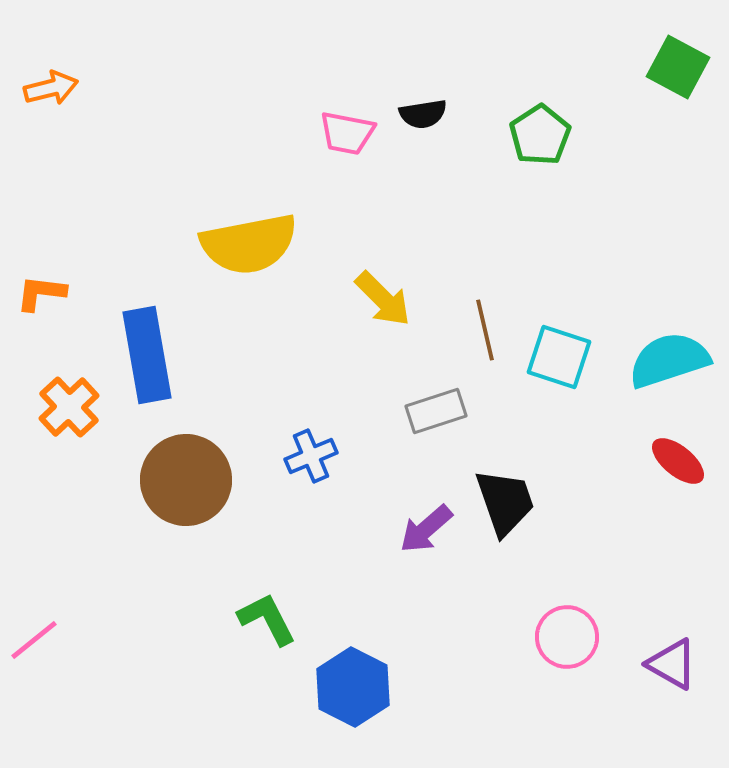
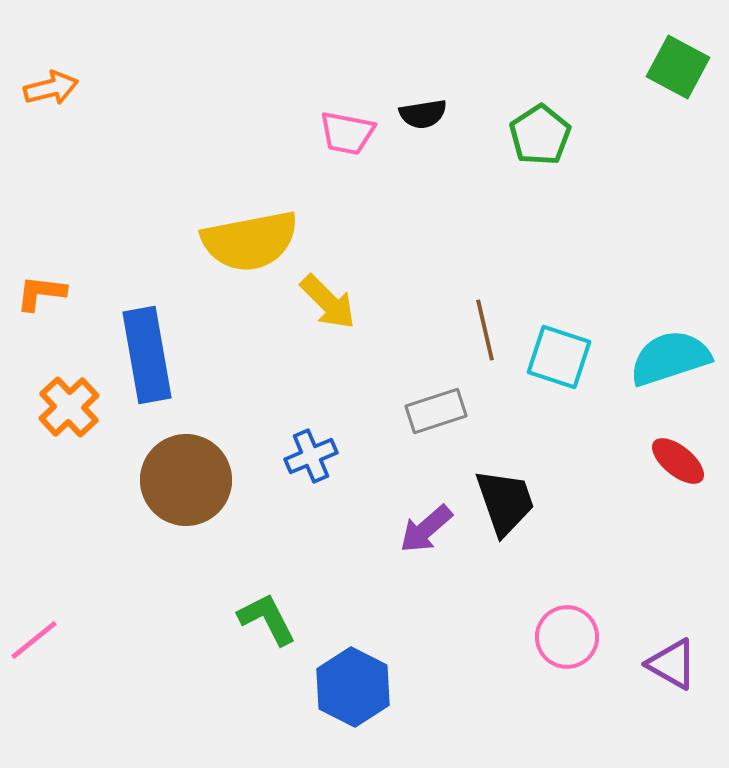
yellow semicircle: moved 1 px right, 3 px up
yellow arrow: moved 55 px left, 3 px down
cyan semicircle: moved 1 px right, 2 px up
